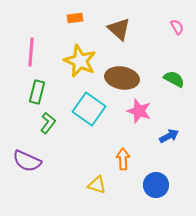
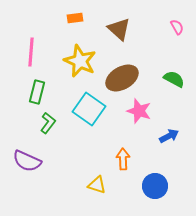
brown ellipse: rotated 40 degrees counterclockwise
blue circle: moved 1 px left, 1 px down
